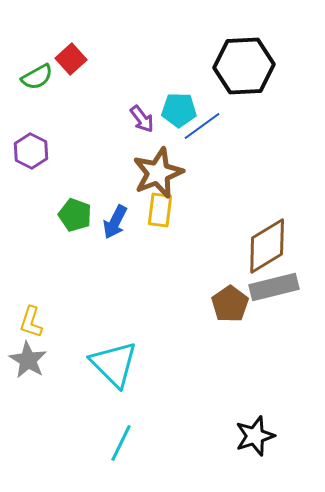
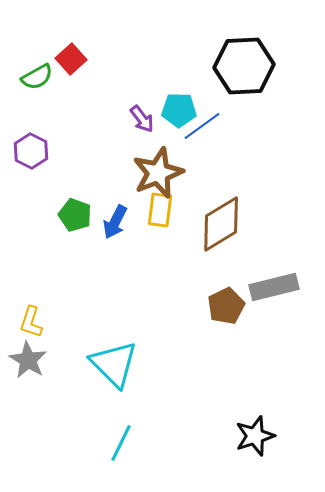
brown diamond: moved 46 px left, 22 px up
brown pentagon: moved 4 px left, 2 px down; rotated 9 degrees clockwise
